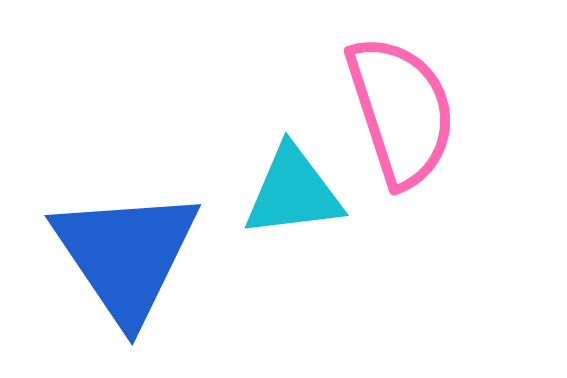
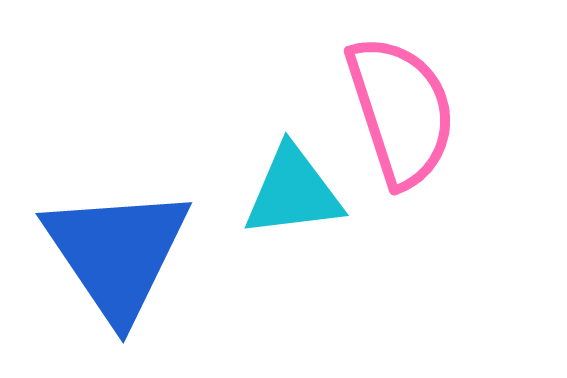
blue triangle: moved 9 px left, 2 px up
